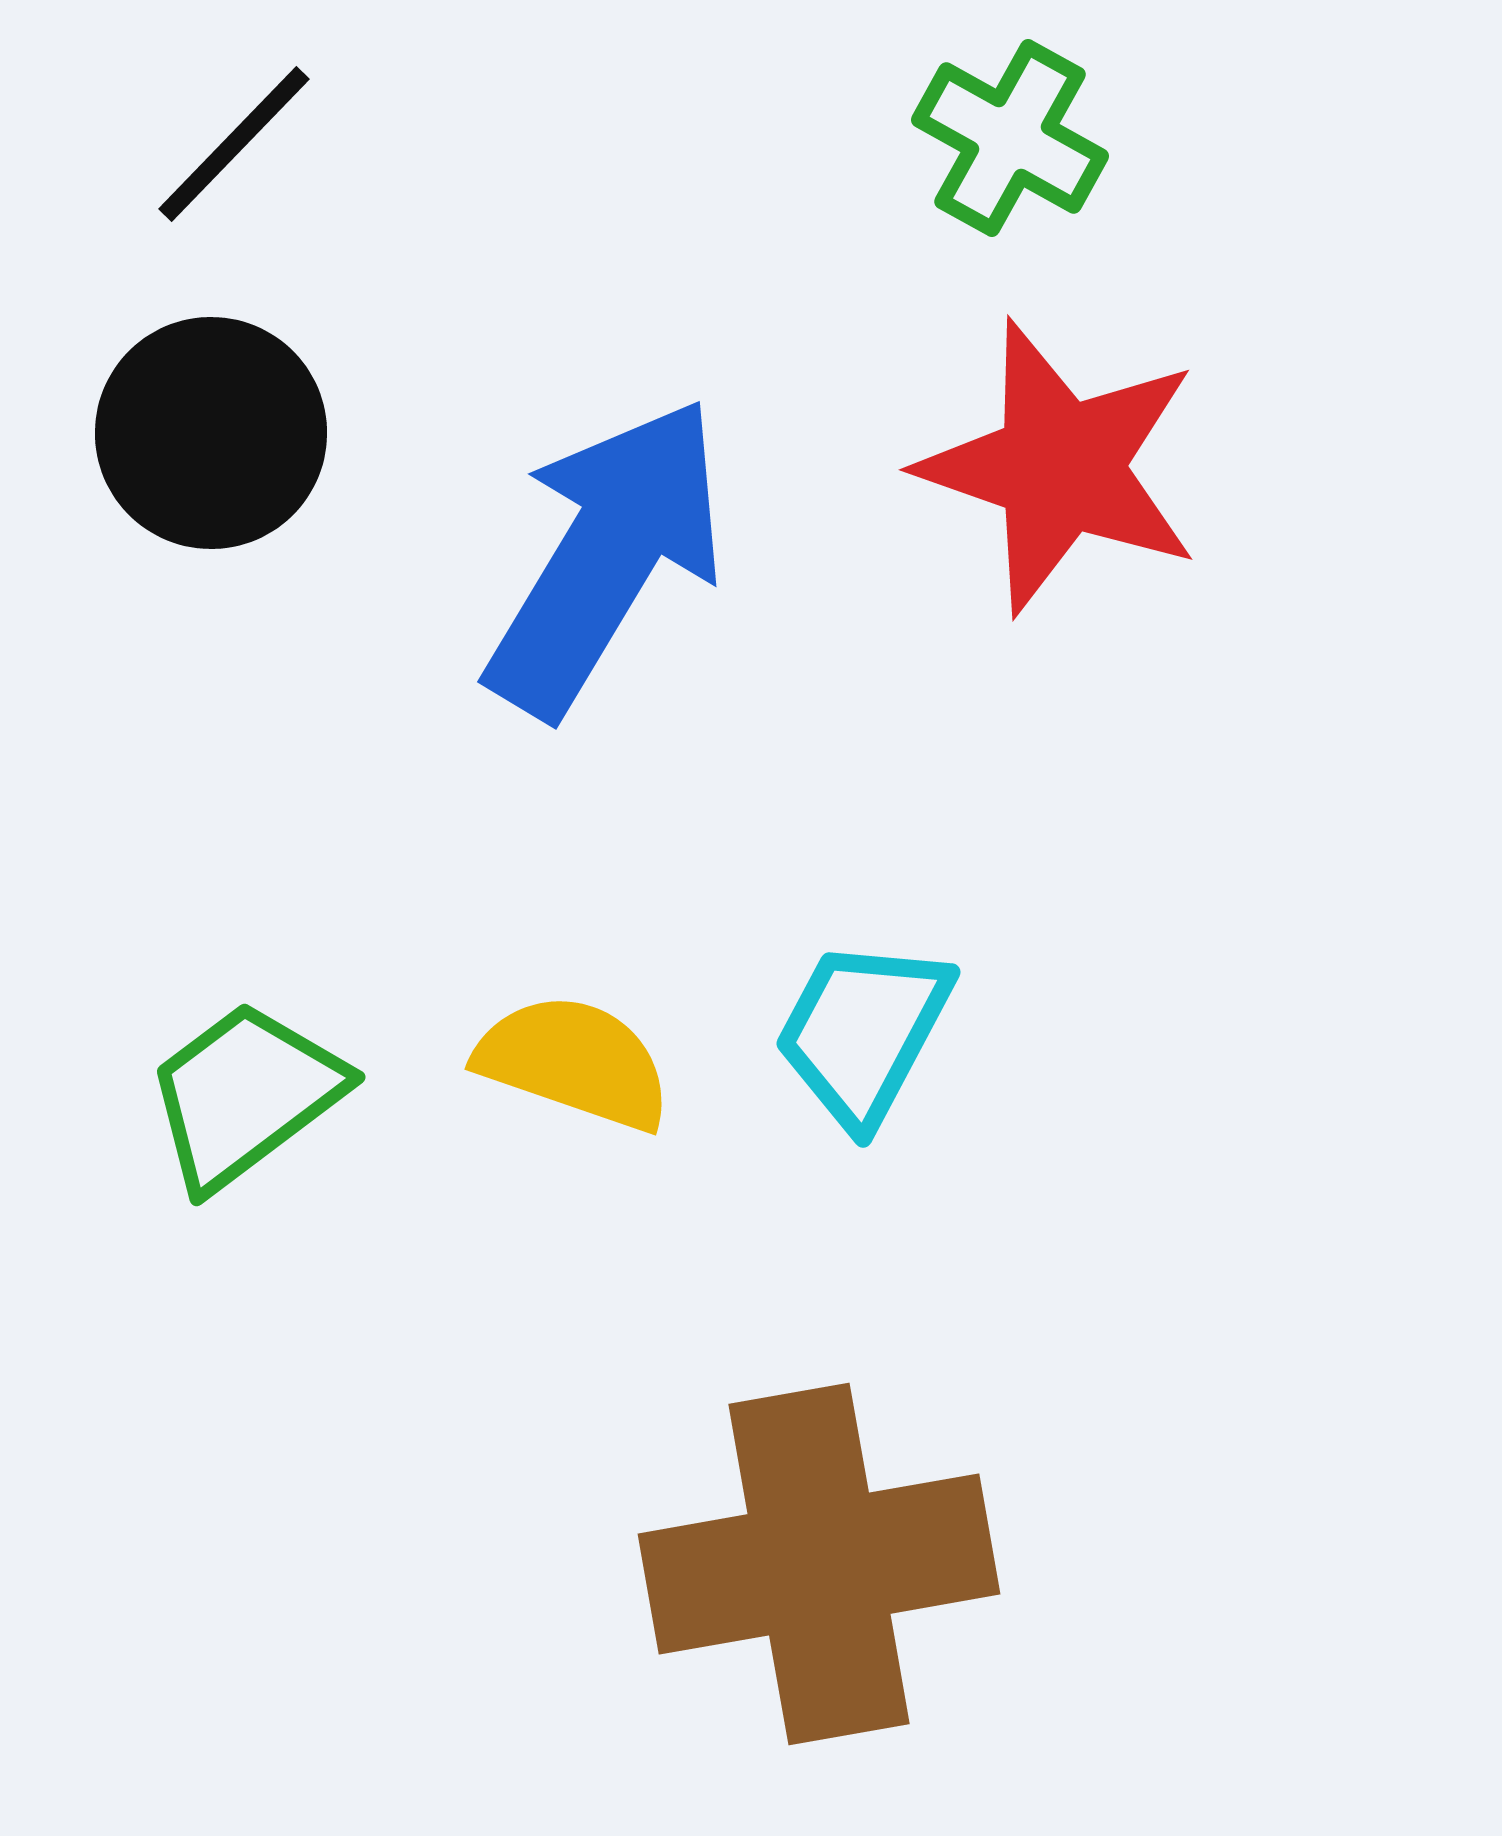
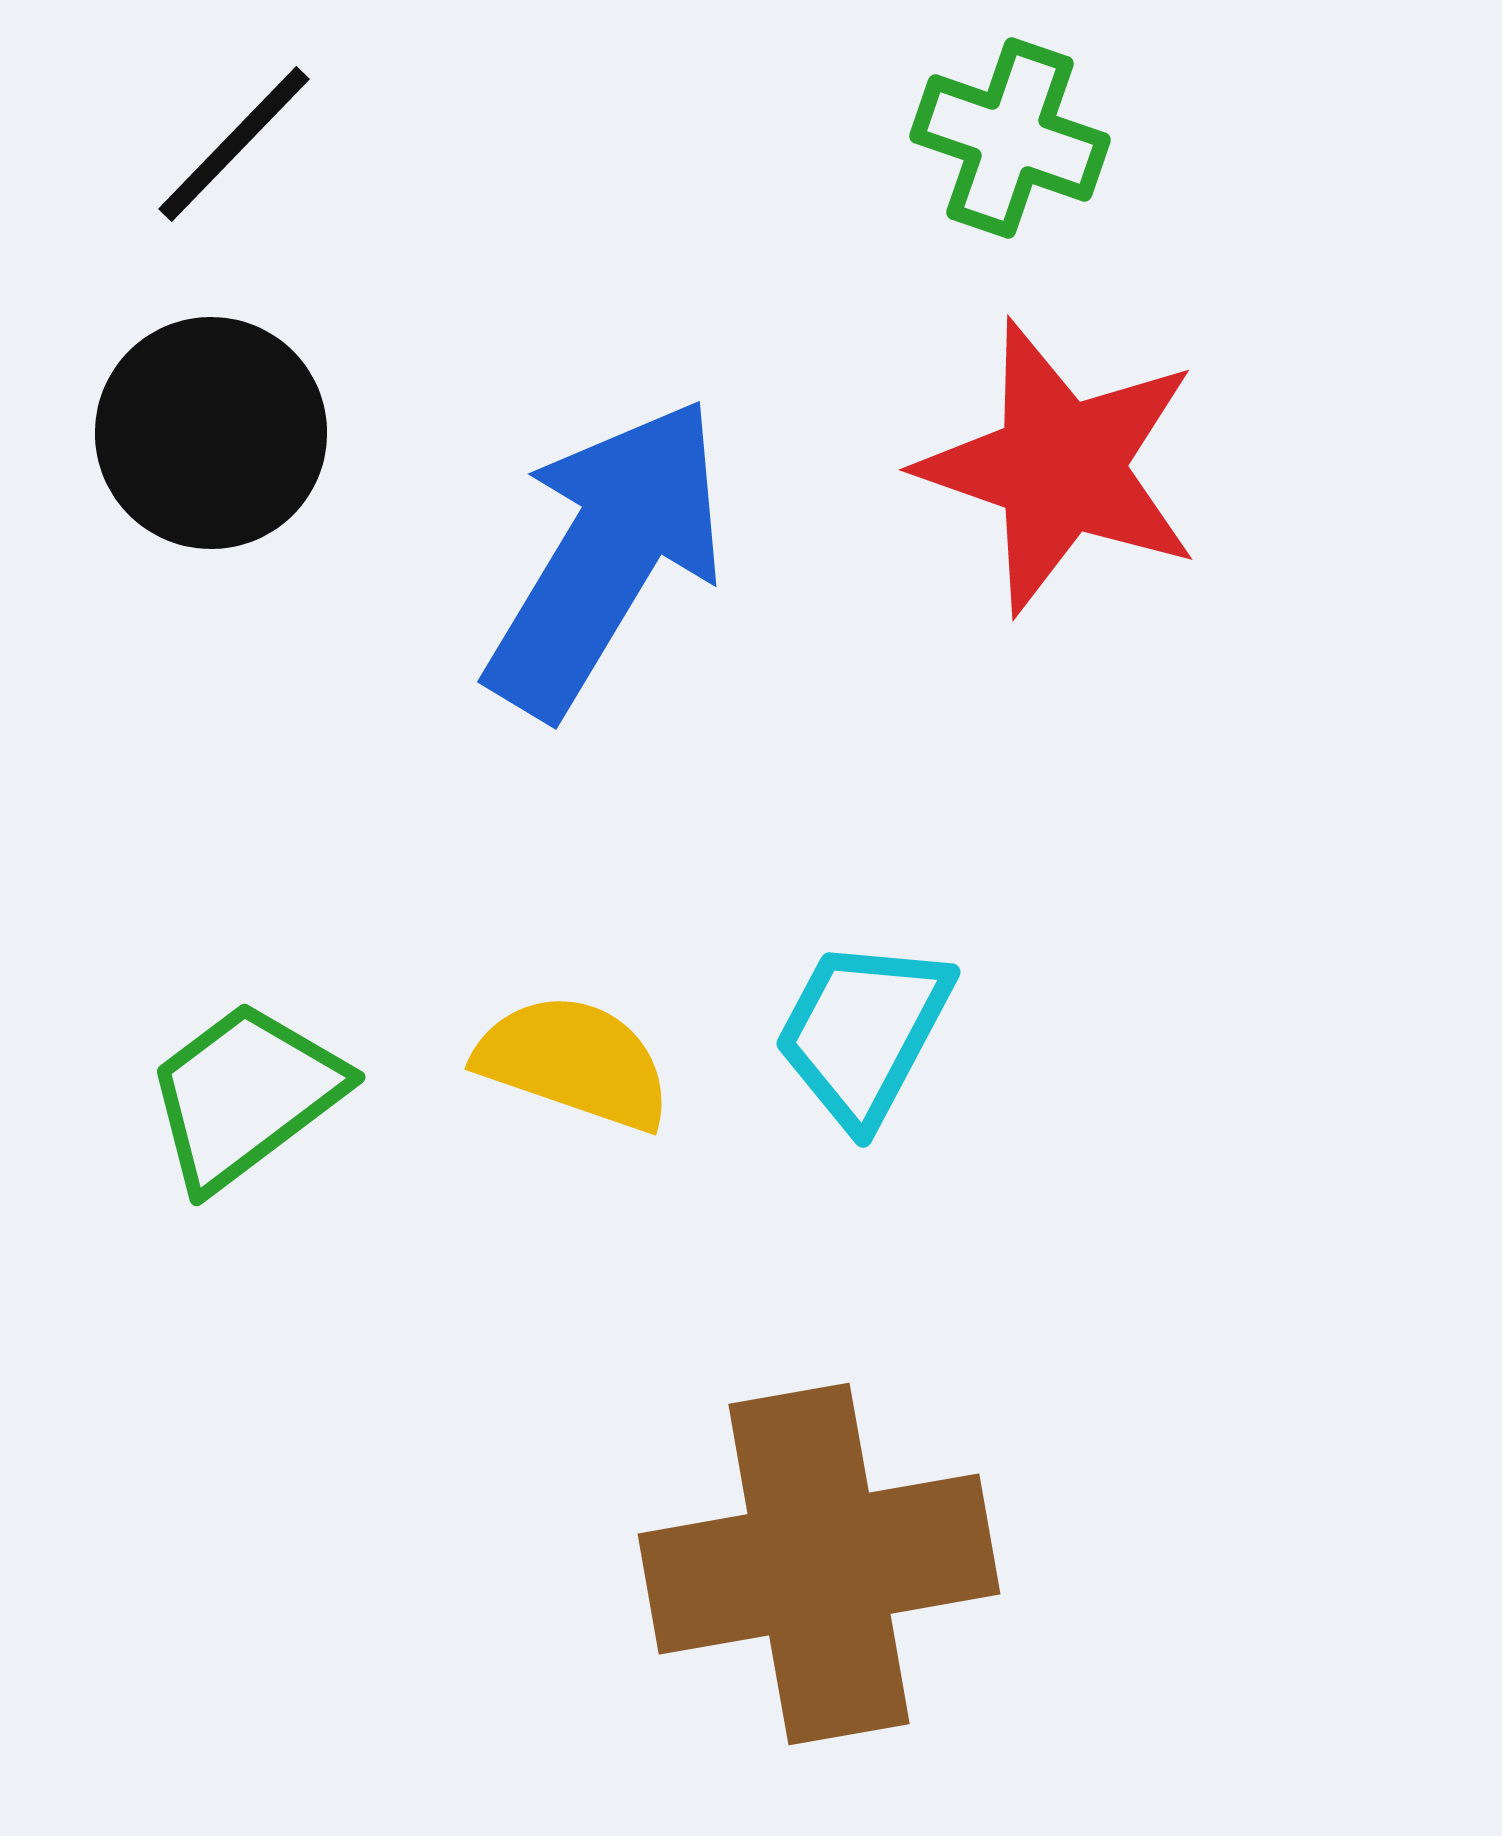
green cross: rotated 10 degrees counterclockwise
